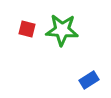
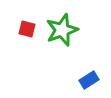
green star: rotated 24 degrees counterclockwise
